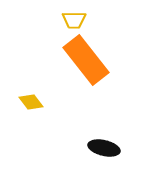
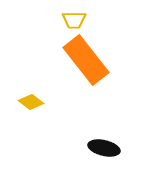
yellow diamond: rotated 15 degrees counterclockwise
